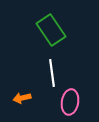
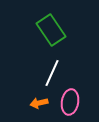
white line: rotated 32 degrees clockwise
orange arrow: moved 17 px right, 5 px down
